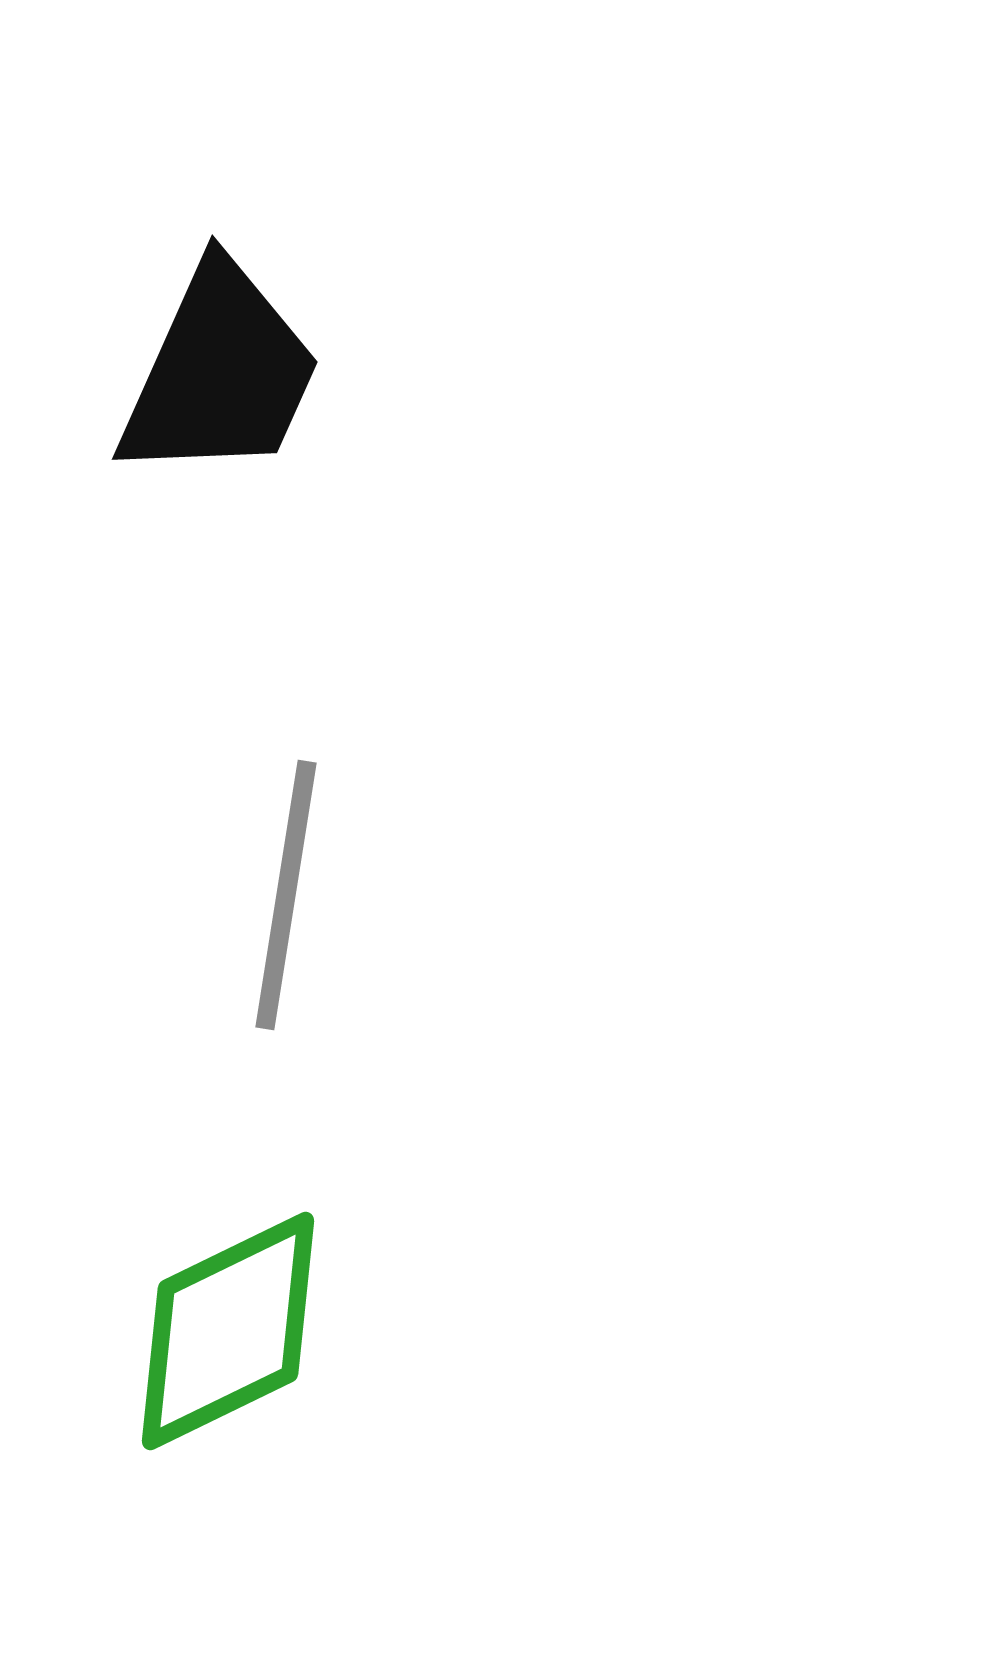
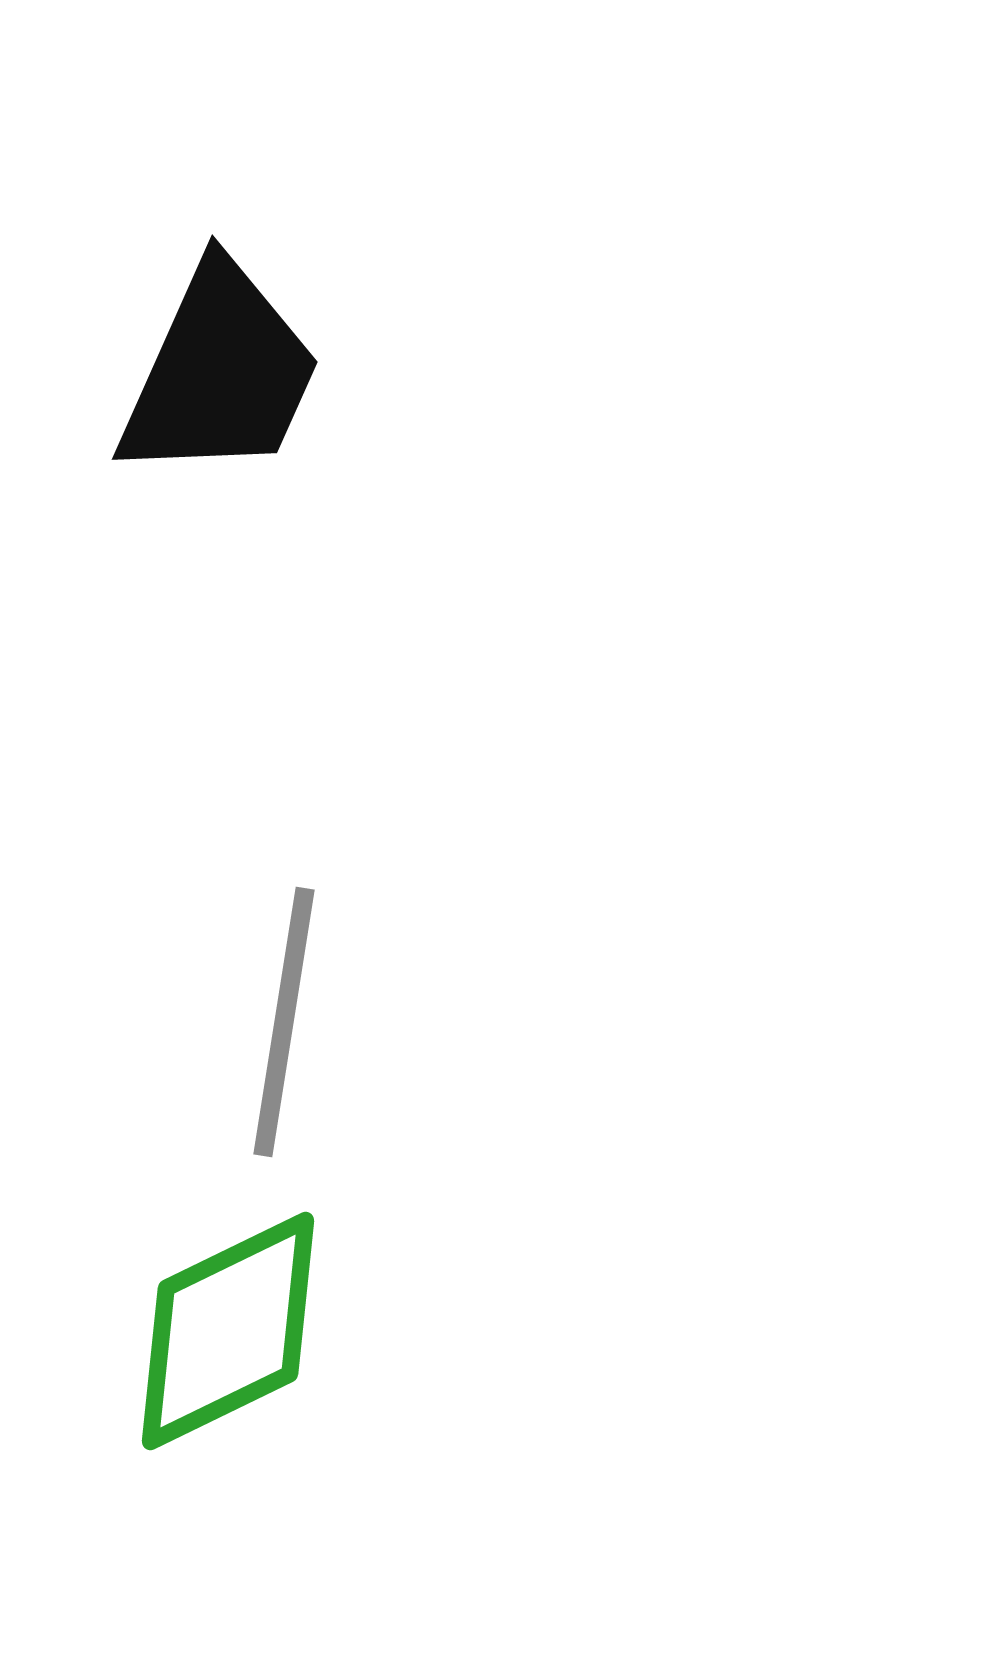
gray line: moved 2 px left, 127 px down
